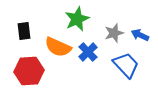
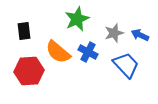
orange semicircle: moved 5 px down; rotated 16 degrees clockwise
blue cross: rotated 18 degrees counterclockwise
